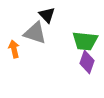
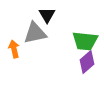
black triangle: rotated 12 degrees clockwise
gray triangle: rotated 30 degrees counterclockwise
purple diamond: rotated 30 degrees clockwise
